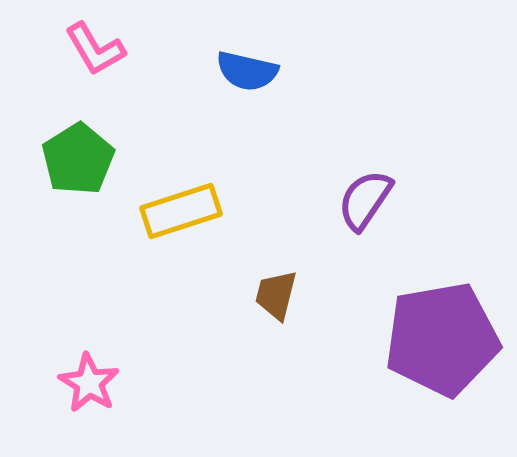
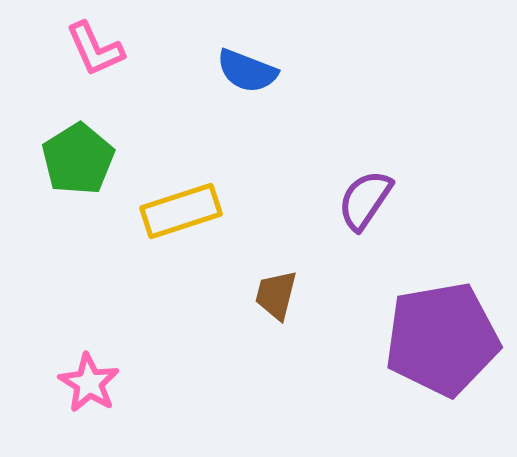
pink L-shape: rotated 6 degrees clockwise
blue semicircle: rotated 8 degrees clockwise
